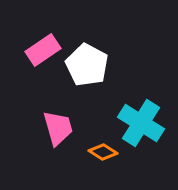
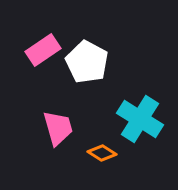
white pentagon: moved 3 px up
cyan cross: moved 1 px left, 4 px up
orange diamond: moved 1 px left, 1 px down
